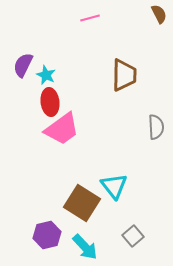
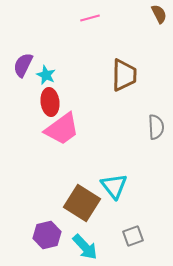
gray square: rotated 20 degrees clockwise
